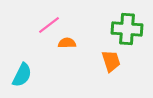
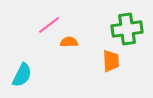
green cross: rotated 12 degrees counterclockwise
orange semicircle: moved 2 px right, 1 px up
orange trapezoid: rotated 15 degrees clockwise
